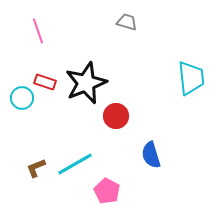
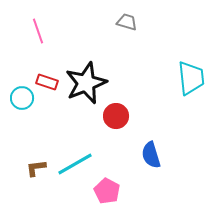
red rectangle: moved 2 px right
brown L-shape: rotated 15 degrees clockwise
